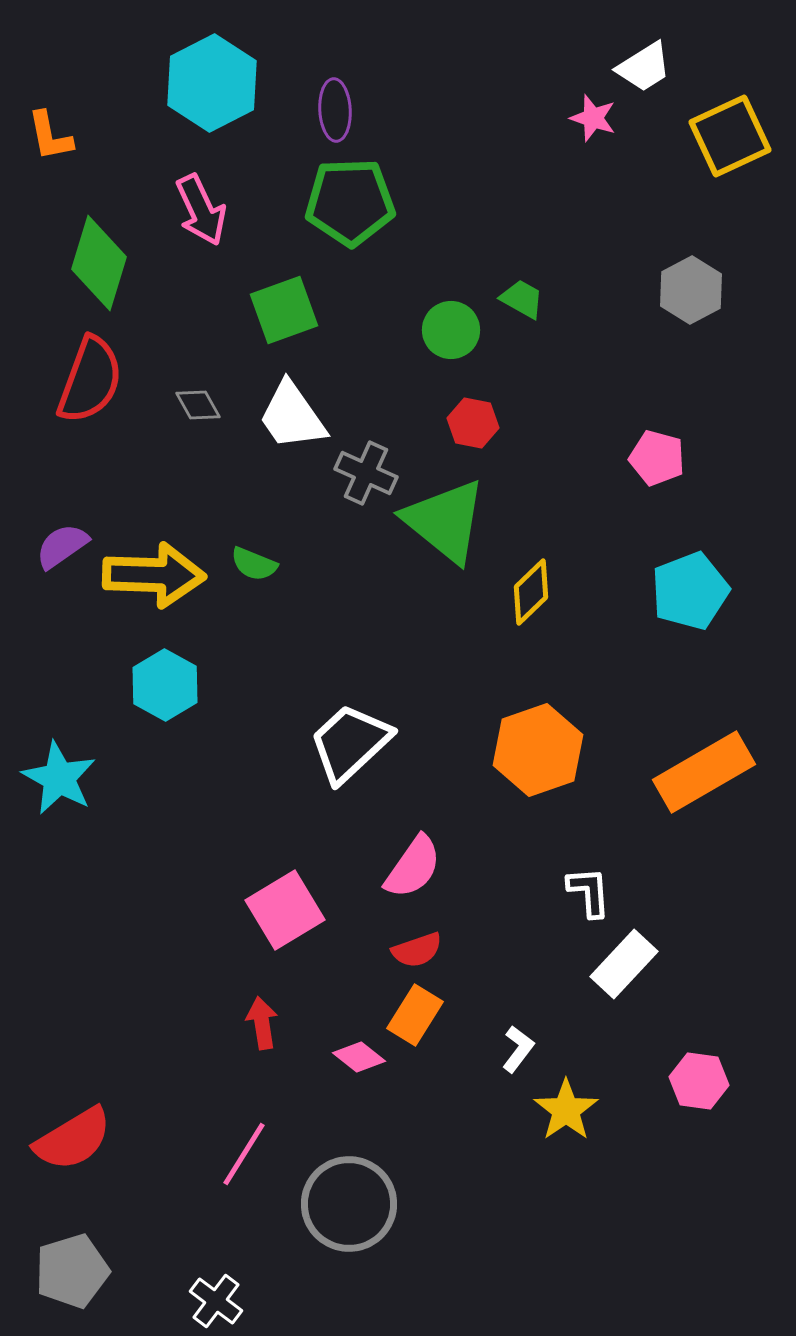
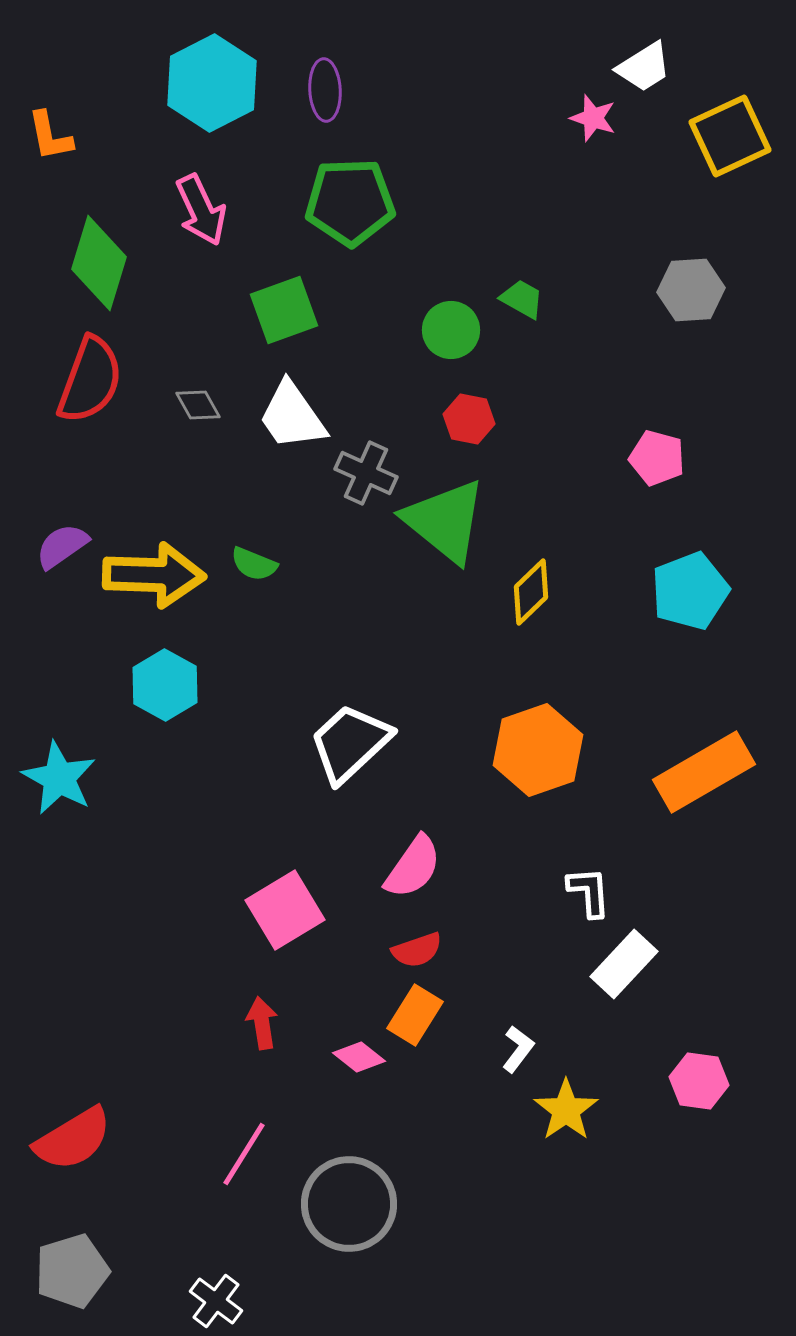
purple ellipse at (335, 110): moved 10 px left, 20 px up
gray hexagon at (691, 290): rotated 24 degrees clockwise
red hexagon at (473, 423): moved 4 px left, 4 px up
